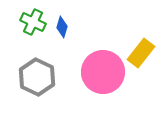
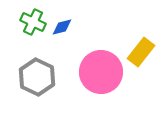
blue diamond: rotated 60 degrees clockwise
yellow rectangle: moved 1 px up
pink circle: moved 2 px left
